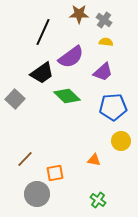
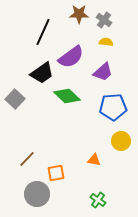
brown line: moved 2 px right
orange square: moved 1 px right
